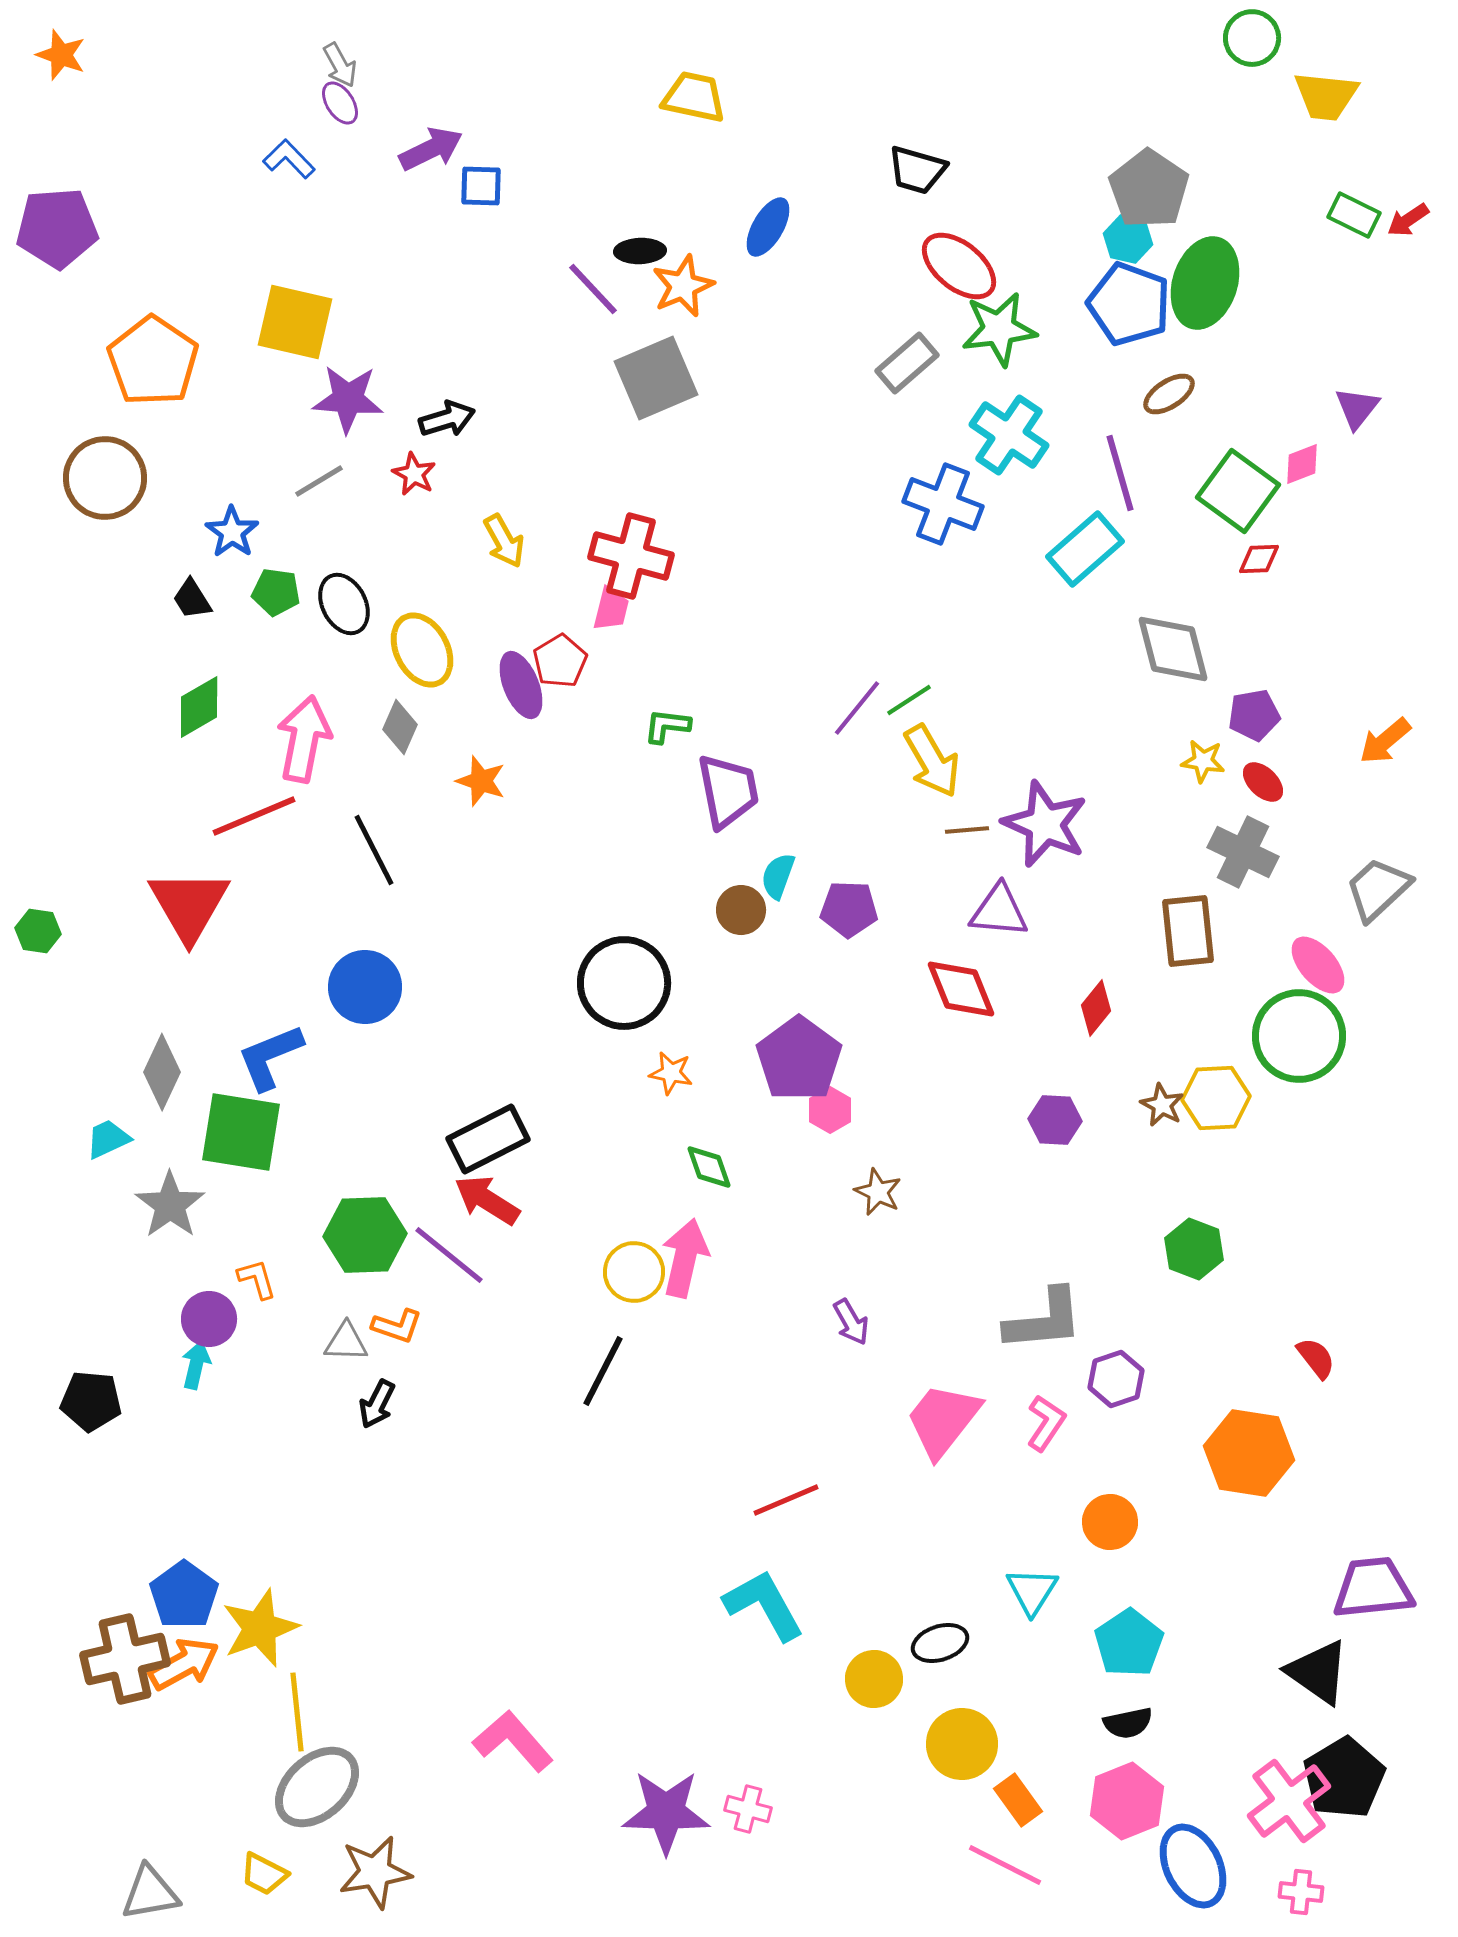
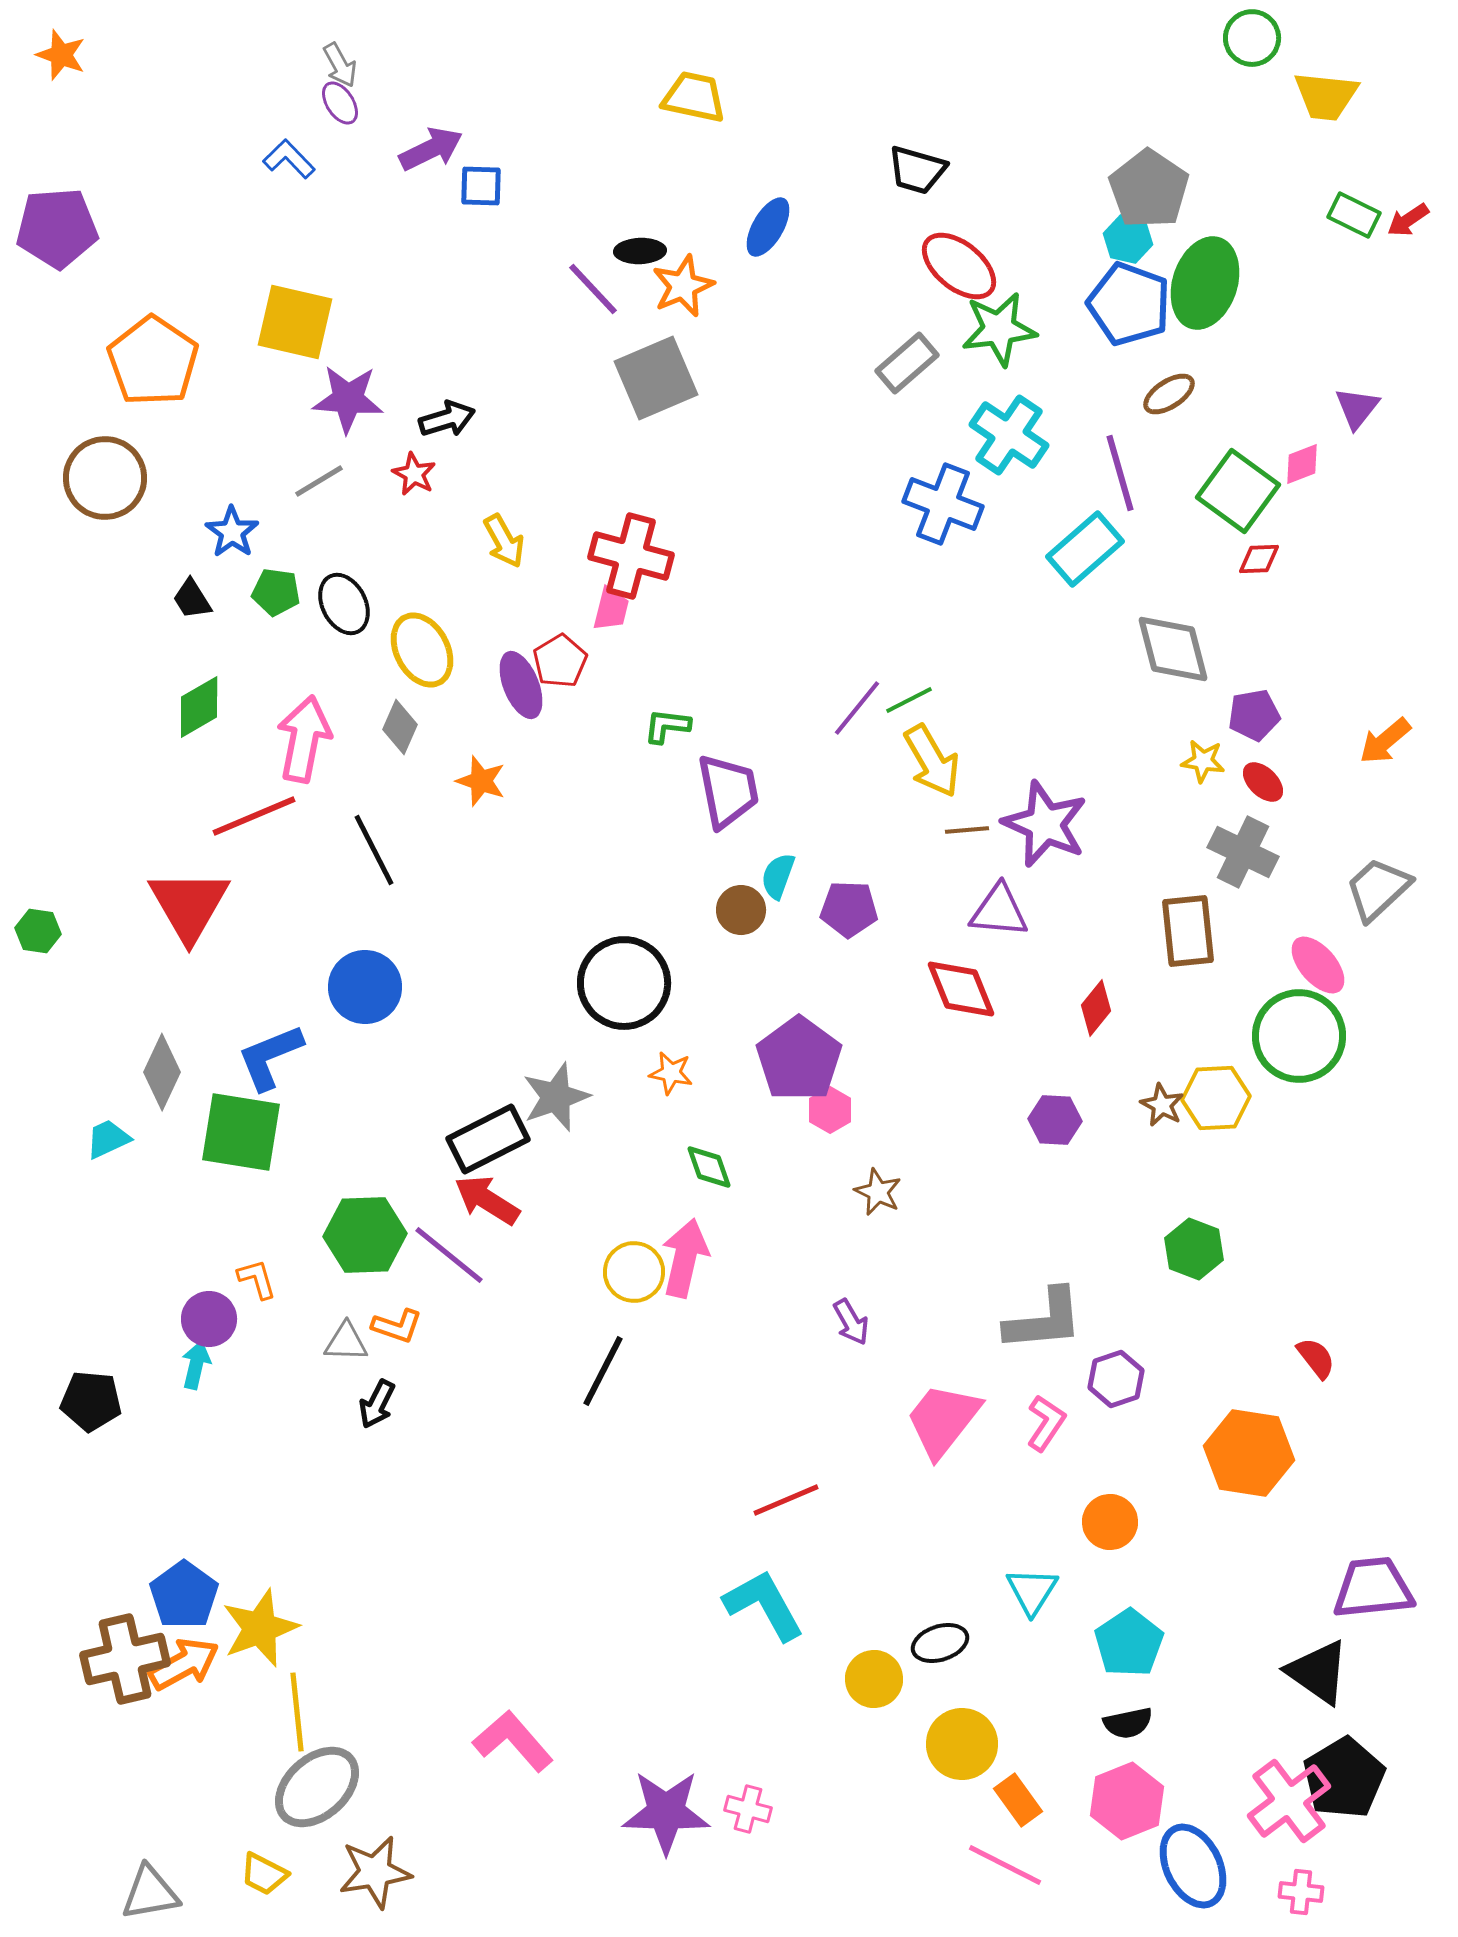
green line at (909, 700): rotated 6 degrees clockwise
gray star at (170, 1205): moved 386 px right, 108 px up; rotated 16 degrees clockwise
